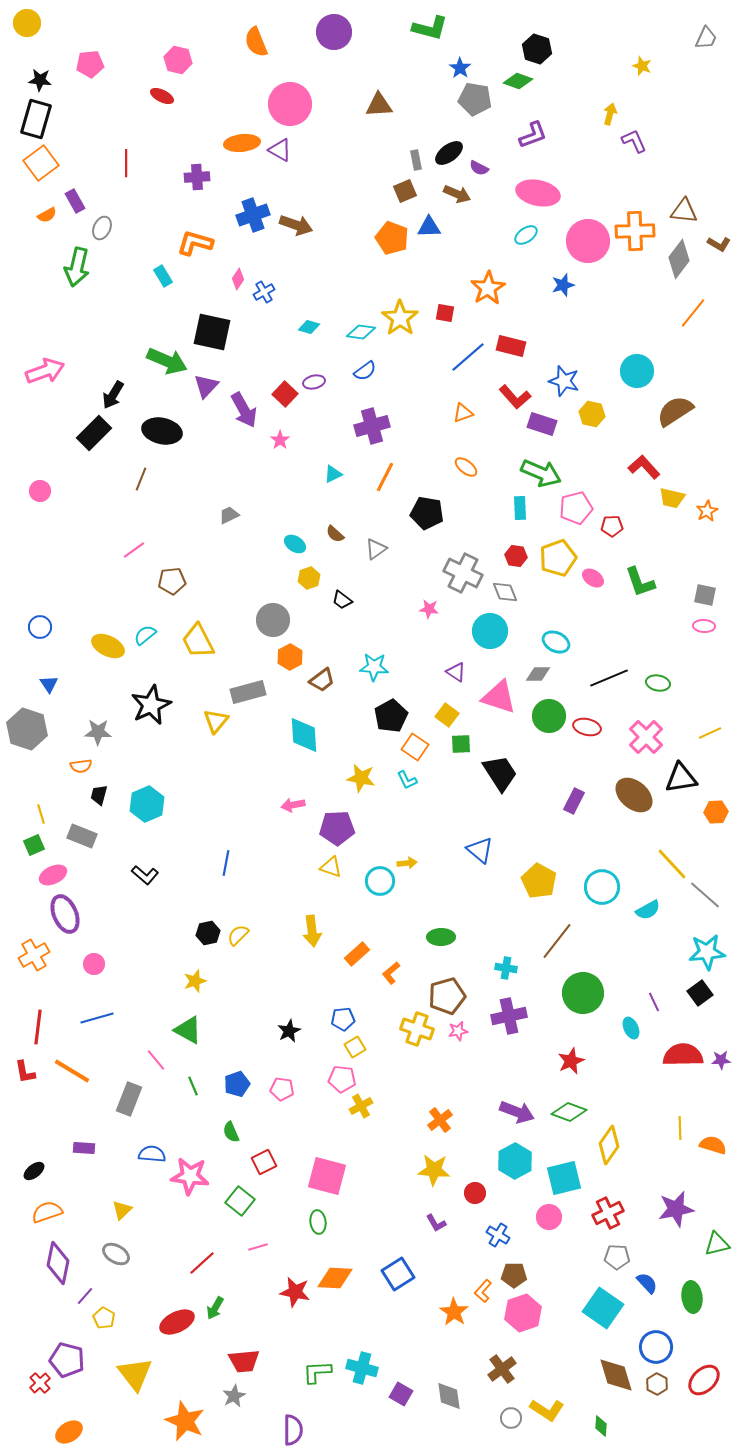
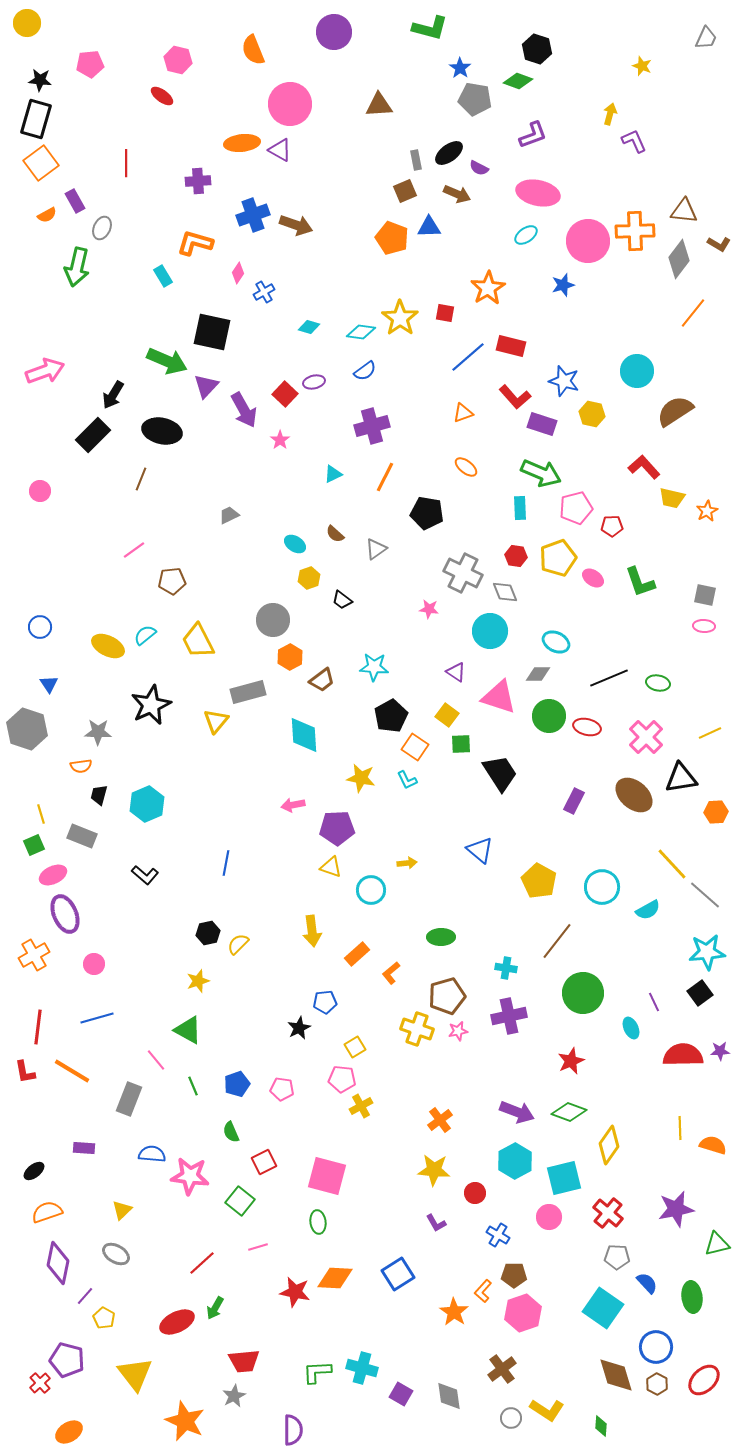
orange semicircle at (256, 42): moved 3 px left, 8 px down
red ellipse at (162, 96): rotated 10 degrees clockwise
purple cross at (197, 177): moved 1 px right, 4 px down
pink diamond at (238, 279): moved 6 px up
black rectangle at (94, 433): moved 1 px left, 2 px down
cyan circle at (380, 881): moved 9 px left, 9 px down
yellow semicircle at (238, 935): moved 9 px down
yellow star at (195, 981): moved 3 px right
blue pentagon at (343, 1019): moved 18 px left, 17 px up
black star at (289, 1031): moved 10 px right, 3 px up
purple star at (721, 1060): moved 1 px left, 9 px up
red cross at (608, 1213): rotated 24 degrees counterclockwise
